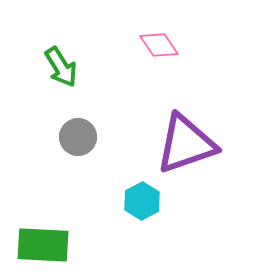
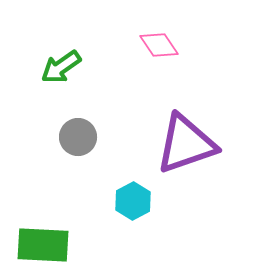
green arrow: rotated 87 degrees clockwise
cyan hexagon: moved 9 px left
